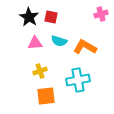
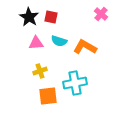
pink cross: rotated 32 degrees counterclockwise
pink triangle: moved 1 px right
cyan cross: moved 3 px left, 3 px down
orange square: moved 2 px right
